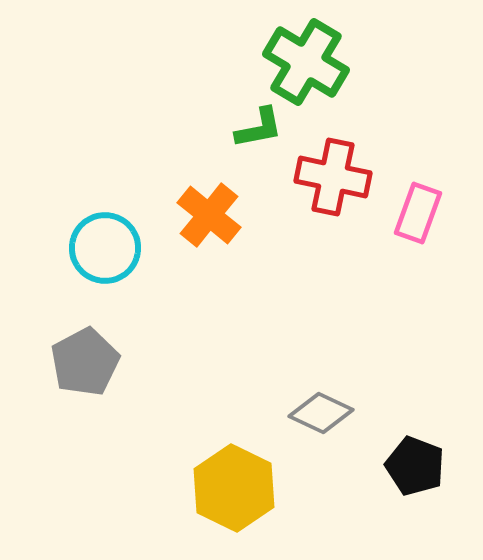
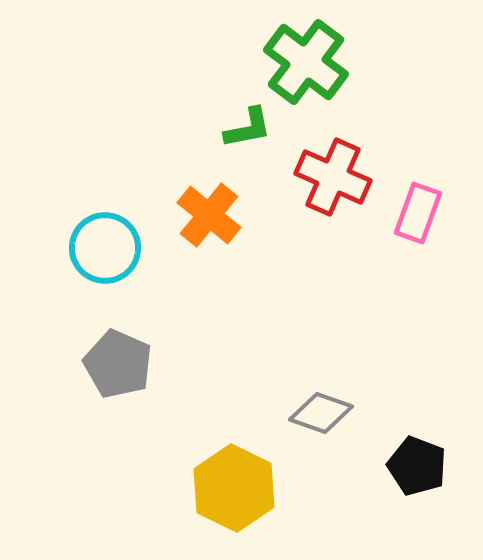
green cross: rotated 6 degrees clockwise
green L-shape: moved 11 px left
red cross: rotated 12 degrees clockwise
gray pentagon: moved 33 px right, 2 px down; rotated 20 degrees counterclockwise
gray diamond: rotated 6 degrees counterclockwise
black pentagon: moved 2 px right
